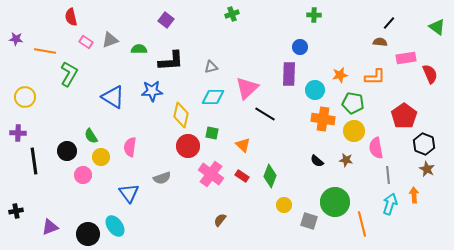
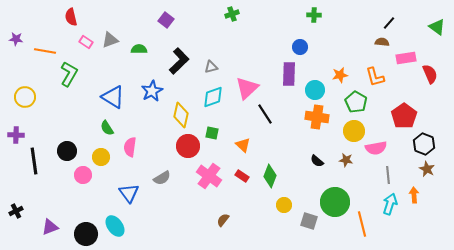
brown semicircle at (380, 42): moved 2 px right
black L-shape at (171, 61): moved 8 px right; rotated 40 degrees counterclockwise
orange L-shape at (375, 77): rotated 75 degrees clockwise
blue star at (152, 91): rotated 25 degrees counterclockwise
cyan diamond at (213, 97): rotated 20 degrees counterclockwise
green pentagon at (353, 103): moved 3 px right, 1 px up; rotated 20 degrees clockwise
black line at (265, 114): rotated 25 degrees clockwise
orange cross at (323, 119): moved 6 px left, 2 px up
purple cross at (18, 133): moved 2 px left, 2 px down
green semicircle at (91, 136): moved 16 px right, 8 px up
pink semicircle at (376, 148): rotated 90 degrees counterclockwise
pink cross at (211, 174): moved 2 px left, 2 px down
gray semicircle at (162, 178): rotated 12 degrees counterclockwise
black cross at (16, 211): rotated 16 degrees counterclockwise
brown semicircle at (220, 220): moved 3 px right
black circle at (88, 234): moved 2 px left
